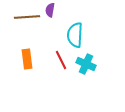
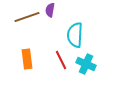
brown line: rotated 15 degrees counterclockwise
